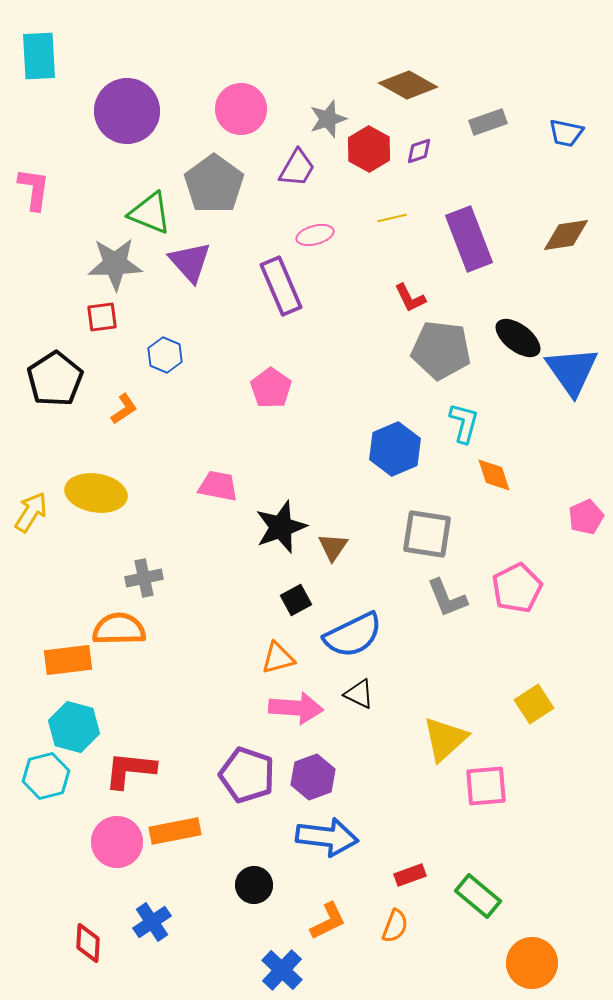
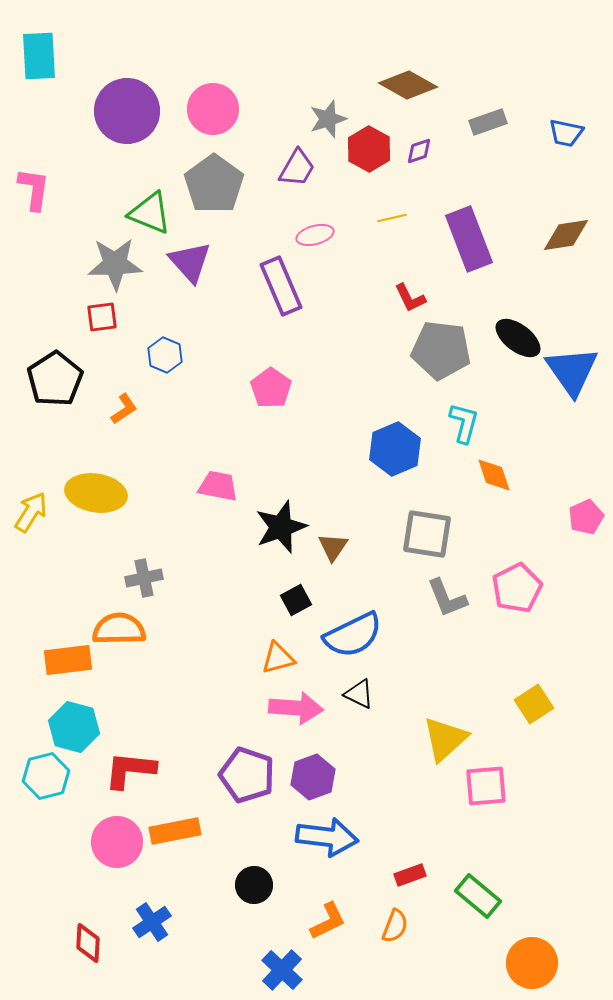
pink circle at (241, 109): moved 28 px left
